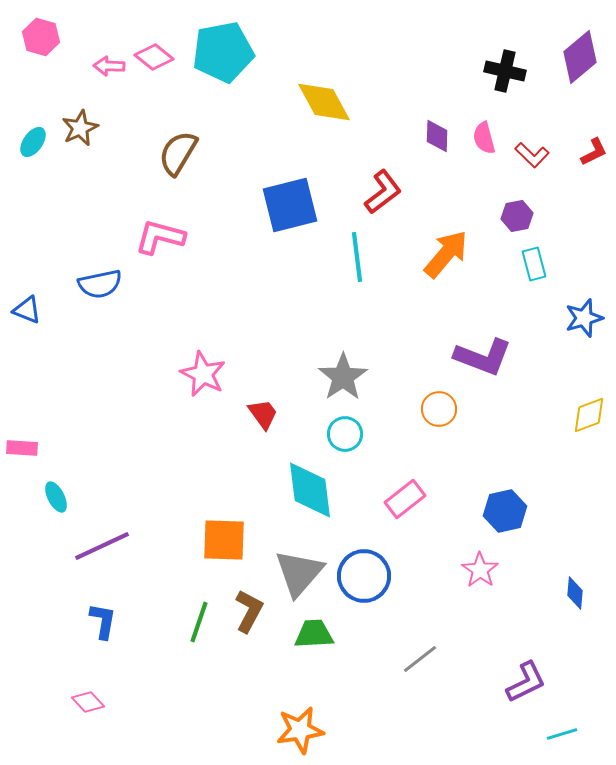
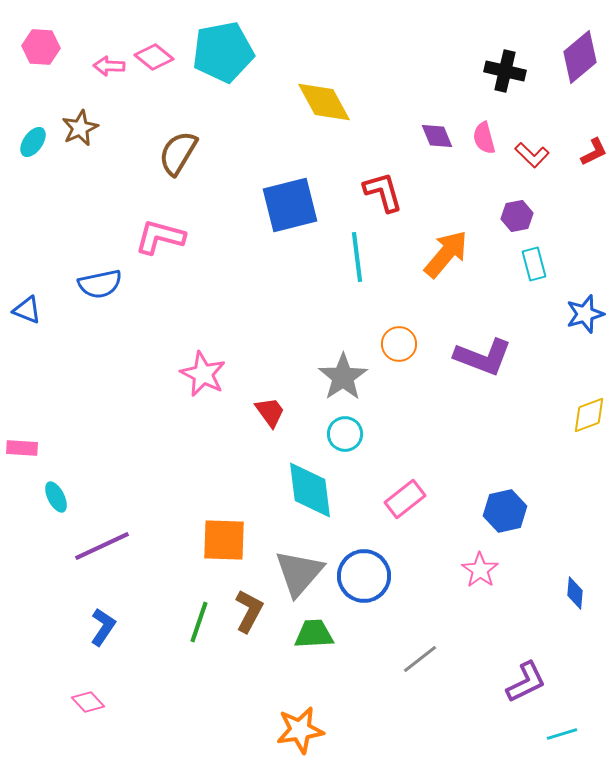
pink hexagon at (41, 37): moved 10 px down; rotated 12 degrees counterclockwise
purple diamond at (437, 136): rotated 24 degrees counterclockwise
red L-shape at (383, 192): rotated 69 degrees counterclockwise
blue star at (584, 318): moved 1 px right, 4 px up
orange circle at (439, 409): moved 40 px left, 65 px up
red trapezoid at (263, 414): moved 7 px right, 2 px up
blue L-shape at (103, 621): moved 6 px down; rotated 24 degrees clockwise
